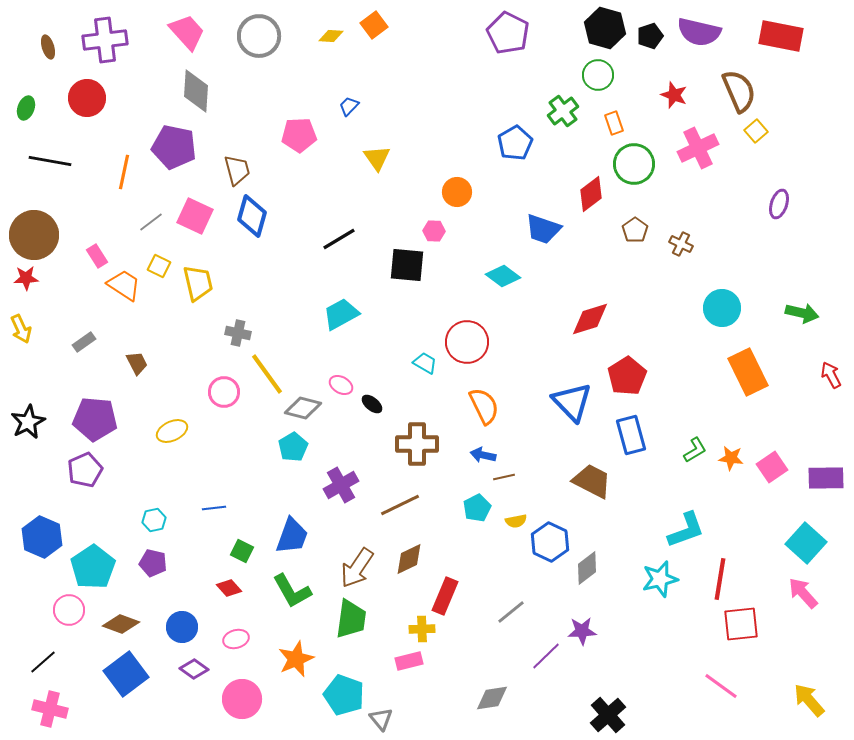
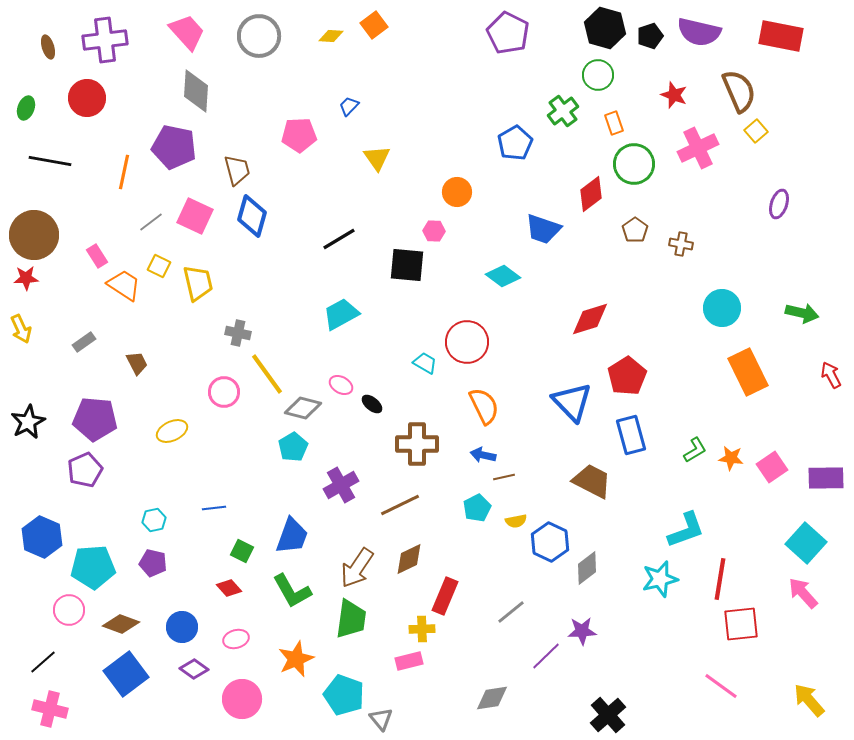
brown cross at (681, 244): rotated 15 degrees counterclockwise
cyan pentagon at (93, 567): rotated 30 degrees clockwise
